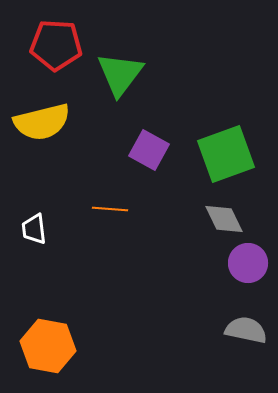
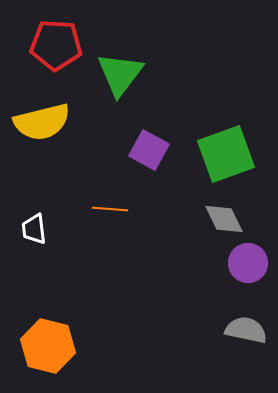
orange hexagon: rotated 4 degrees clockwise
